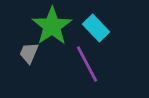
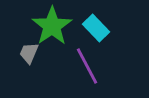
purple line: moved 2 px down
